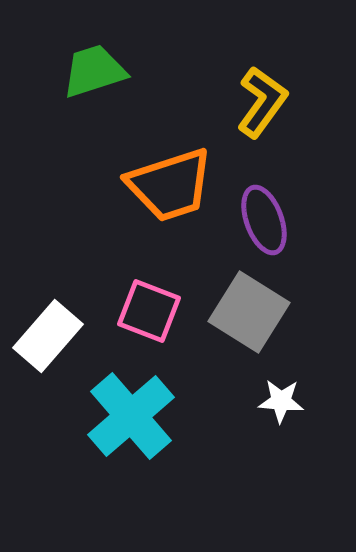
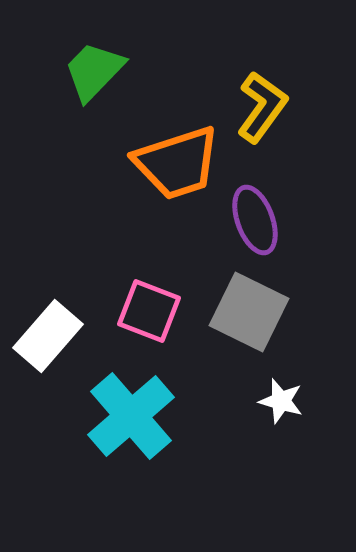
green trapezoid: rotated 28 degrees counterclockwise
yellow L-shape: moved 5 px down
orange trapezoid: moved 7 px right, 22 px up
purple ellipse: moved 9 px left
gray square: rotated 6 degrees counterclockwise
white star: rotated 12 degrees clockwise
